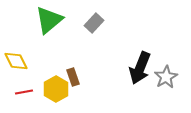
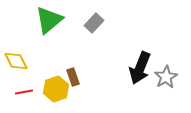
yellow hexagon: rotated 10 degrees clockwise
